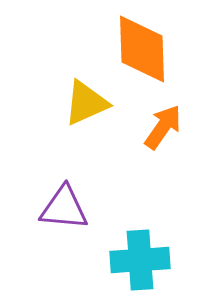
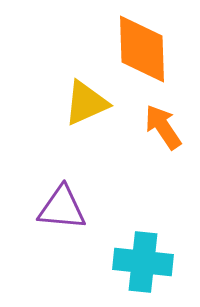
orange arrow: rotated 69 degrees counterclockwise
purple triangle: moved 2 px left
cyan cross: moved 3 px right, 2 px down; rotated 10 degrees clockwise
